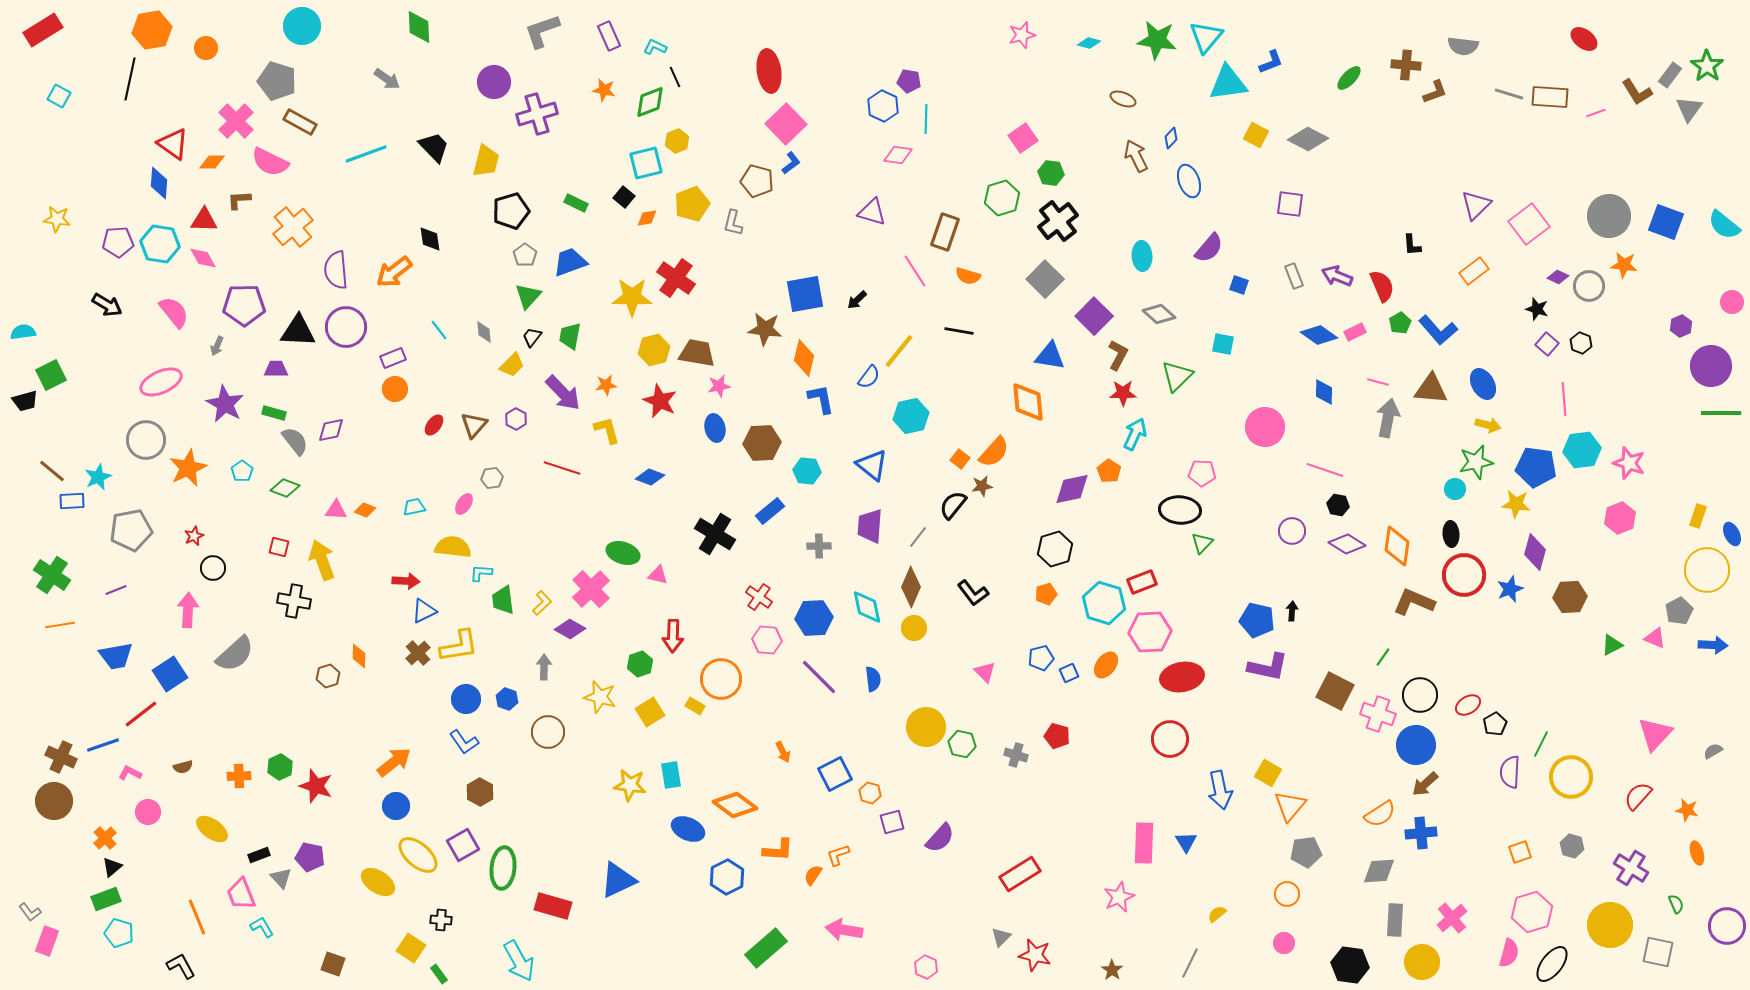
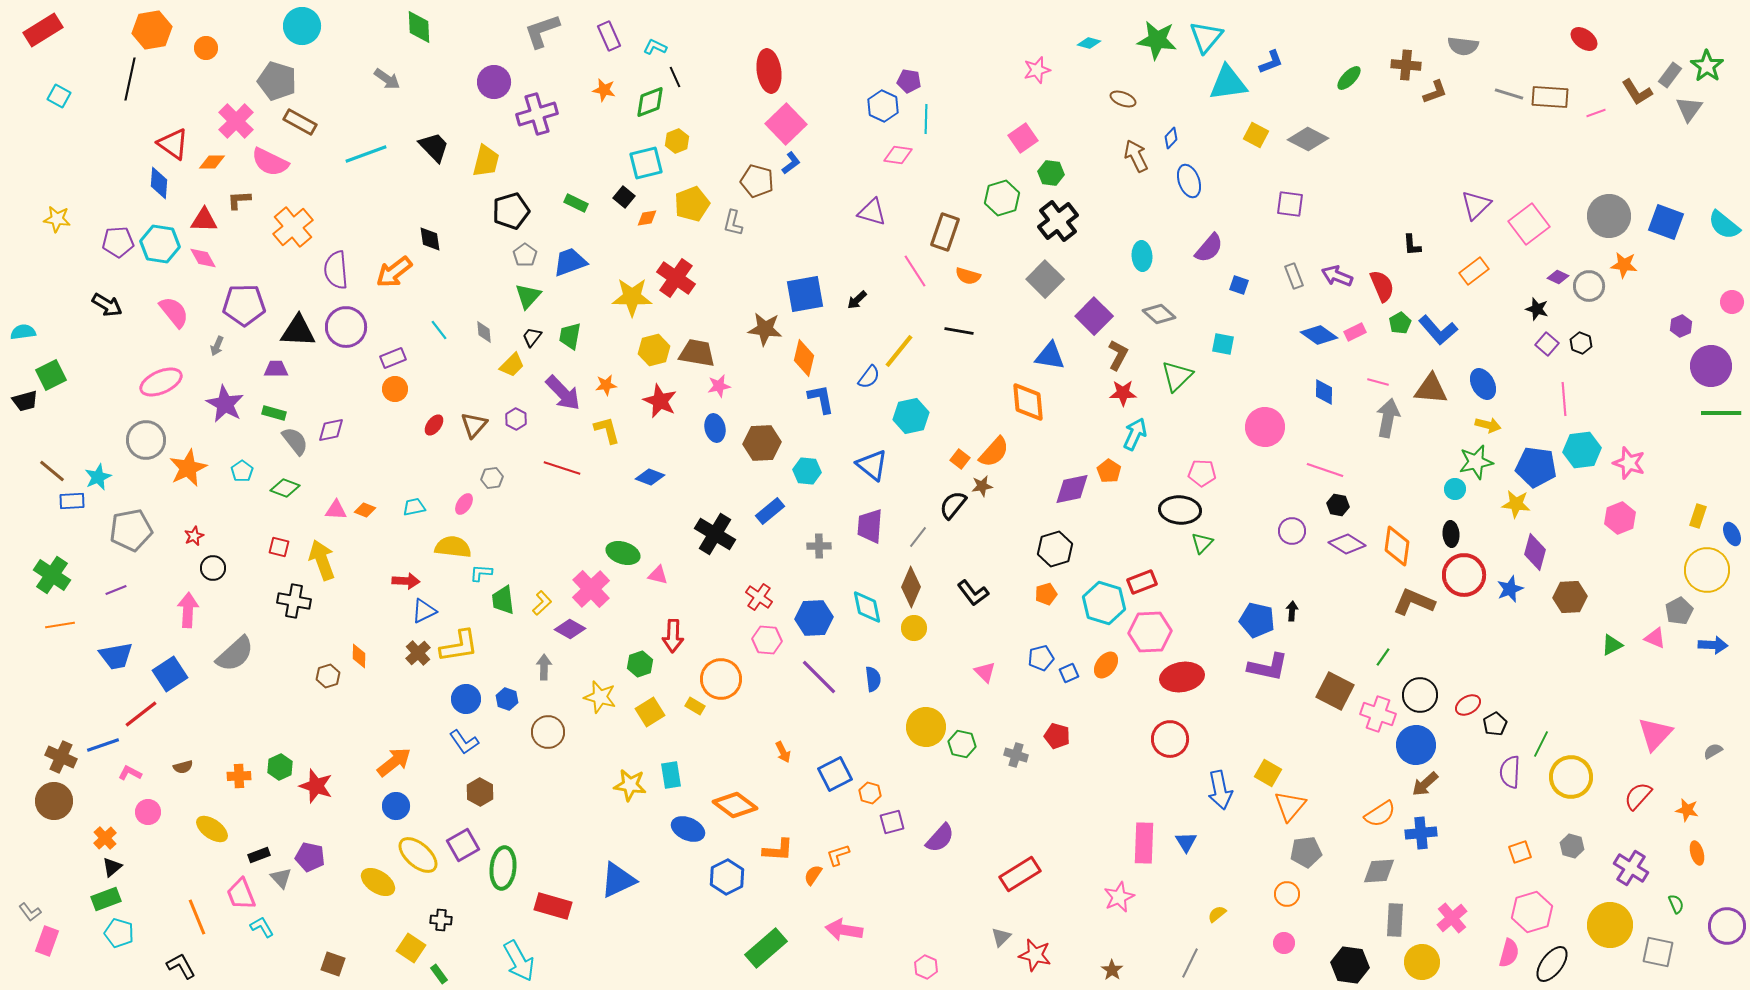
pink star at (1022, 35): moved 15 px right, 35 px down
